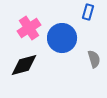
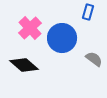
pink cross: moved 1 px right; rotated 10 degrees counterclockwise
gray semicircle: rotated 36 degrees counterclockwise
black diamond: rotated 56 degrees clockwise
